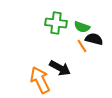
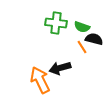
orange line: moved 1 px down
black arrow: rotated 135 degrees clockwise
